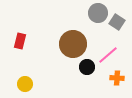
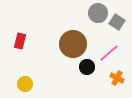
pink line: moved 1 px right, 2 px up
orange cross: rotated 24 degrees clockwise
